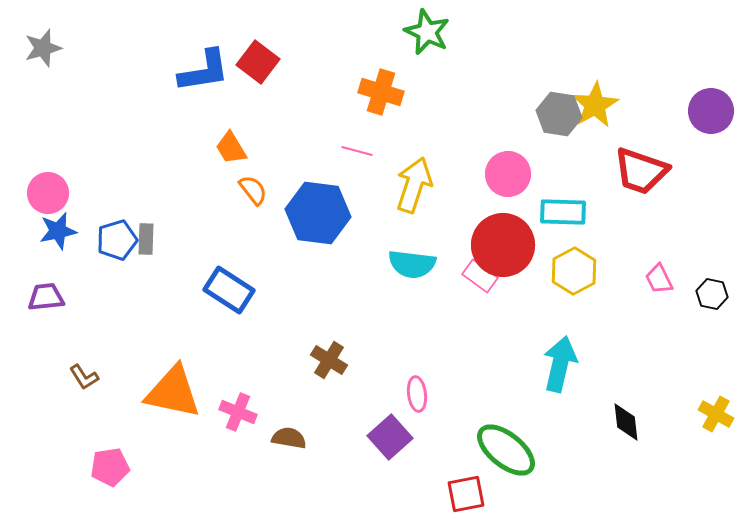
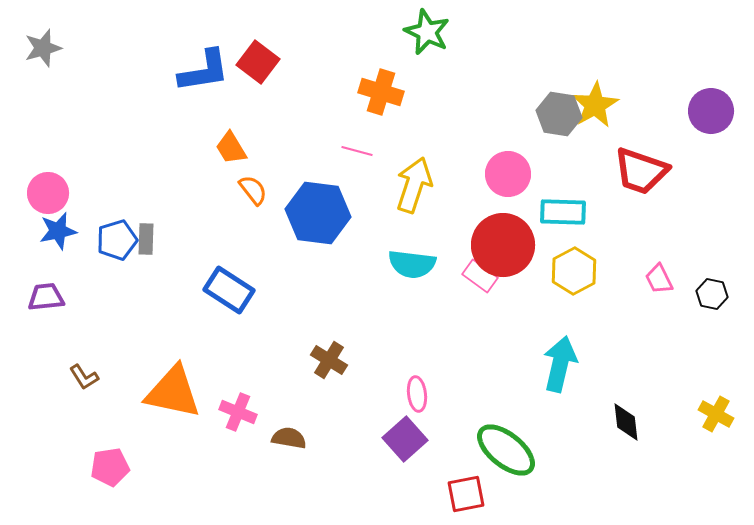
purple square at (390, 437): moved 15 px right, 2 px down
